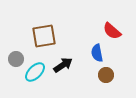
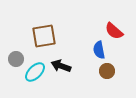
red semicircle: moved 2 px right
blue semicircle: moved 2 px right, 3 px up
black arrow: moved 2 px left, 1 px down; rotated 126 degrees counterclockwise
brown circle: moved 1 px right, 4 px up
